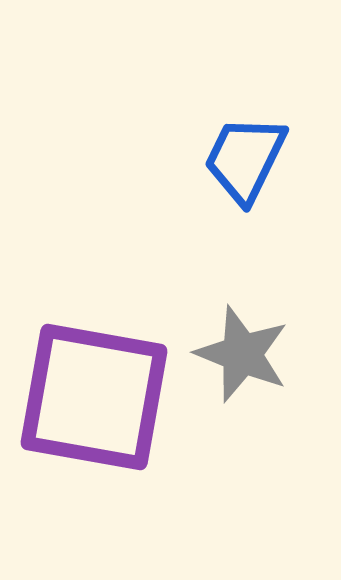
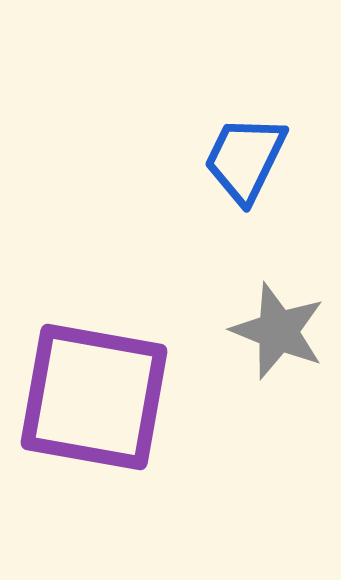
gray star: moved 36 px right, 23 px up
